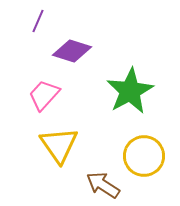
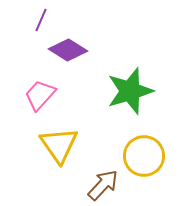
purple line: moved 3 px right, 1 px up
purple diamond: moved 4 px left, 1 px up; rotated 15 degrees clockwise
green star: rotated 12 degrees clockwise
pink trapezoid: moved 4 px left
brown arrow: rotated 100 degrees clockwise
